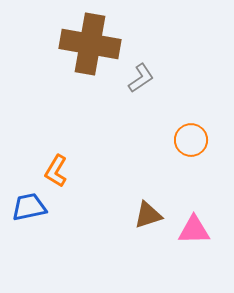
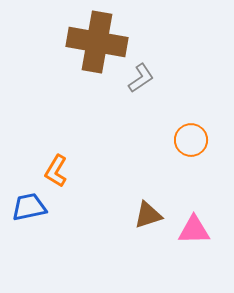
brown cross: moved 7 px right, 2 px up
